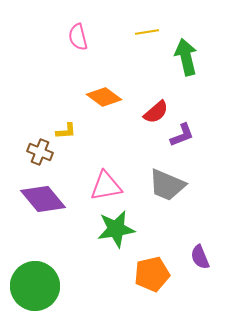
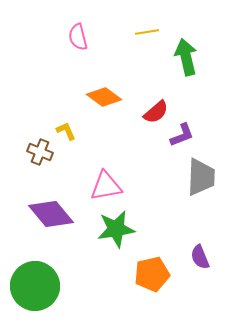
yellow L-shape: rotated 110 degrees counterclockwise
gray trapezoid: moved 34 px right, 8 px up; rotated 111 degrees counterclockwise
purple diamond: moved 8 px right, 15 px down
